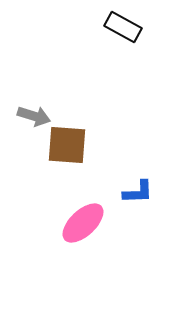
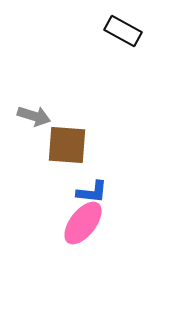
black rectangle: moved 4 px down
blue L-shape: moved 46 px left; rotated 8 degrees clockwise
pink ellipse: rotated 9 degrees counterclockwise
